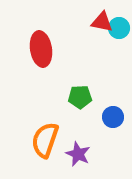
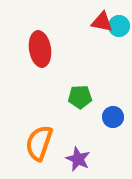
cyan circle: moved 2 px up
red ellipse: moved 1 px left
orange semicircle: moved 6 px left, 3 px down
purple star: moved 5 px down
